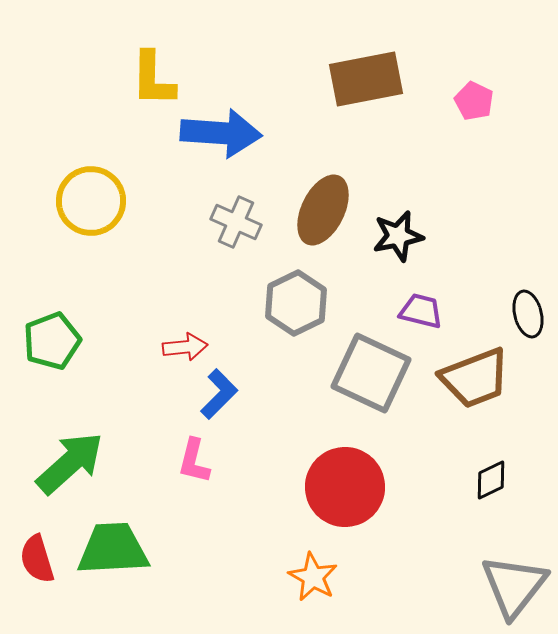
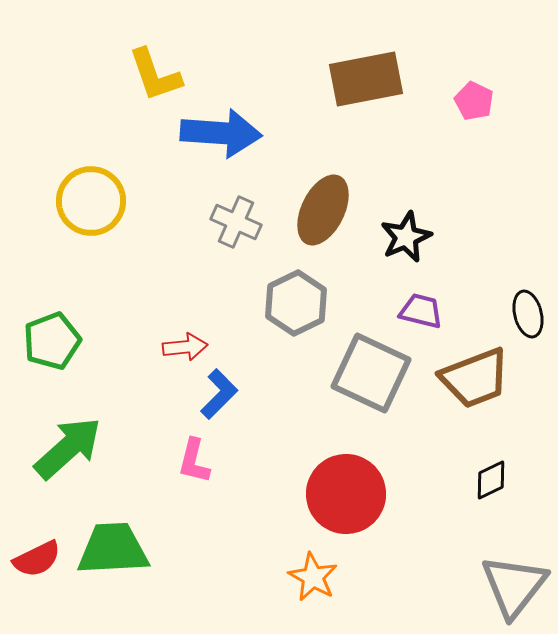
yellow L-shape: moved 2 px right, 4 px up; rotated 20 degrees counterclockwise
black star: moved 8 px right, 1 px down; rotated 12 degrees counterclockwise
green arrow: moved 2 px left, 15 px up
red circle: moved 1 px right, 7 px down
red semicircle: rotated 99 degrees counterclockwise
